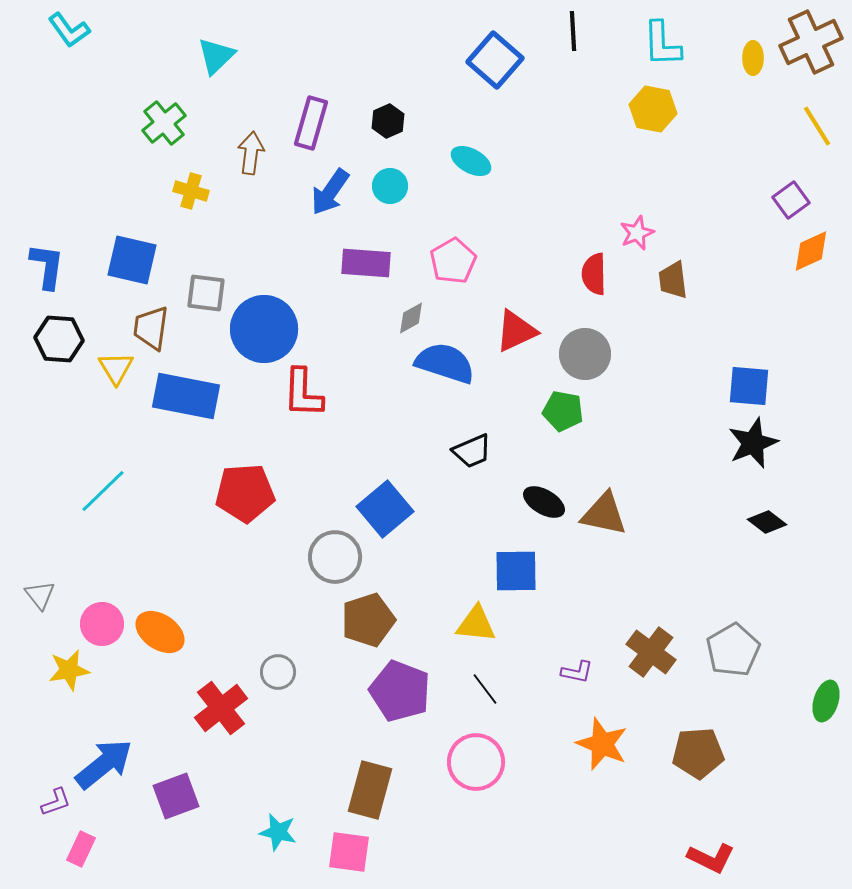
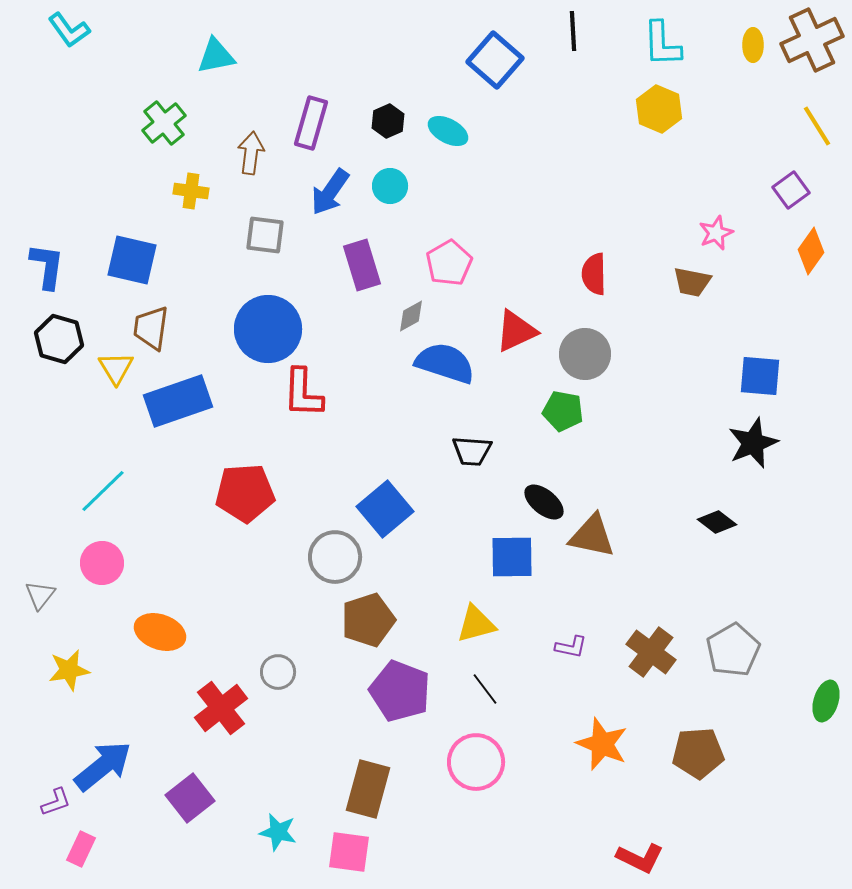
brown cross at (811, 42): moved 1 px right, 2 px up
cyan triangle at (216, 56): rotated 33 degrees clockwise
yellow ellipse at (753, 58): moved 13 px up
yellow hexagon at (653, 109): moved 6 px right; rotated 12 degrees clockwise
cyan ellipse at (471, 161): moved 23 px left, 30 px up
yellow cross at (191, 191): rotated 8 degrees counterclockwise
purple square at (791, 200): moved 10 px up
pink star at (637, 233): moved 79 px right
orange diamond at (811, 251): rotated 30 degrees counterclockwise
pink pentagon at (453, 261): moved 4 px left, 2 px down
purple rectangle at (366, 263): moved 4 px left, 2 px down; rotated 69 degrees clockwise
brown trapezoid at (673, 280): moved 19 px right, 2 px down; rotated 72 degrees counterclockwise
gray square at (206, 293): moved 59 px right, 58 px up
gray diamond at (411, 318): moved 2 px up
blue circle at (264, 329): moved 4 px right
black hexagon at (59, 339): rotated 12 degrees clockwise
blue square at (749, 386): moved 11 px right, 10 px up
blue rectangle at (186, 396): moved 8 px left, 5 px down; rotated 30 degrees counterclockwise
black trapezoid at (472, 451): rotated 27 degrees clockwise
black ellipse at (544, 502): rotated 9 degrees clockwise
brown triangle at (604, 514): moved 12 px left, 22 px down
black diamond at (767, 522): moved 50 px left
blue square at (516, 571): moved 4 px left, 14 px up
gray triangle at (40, 595): rotated 16 degrees clockwise
pink circle at (102, 624): moved 61 px up
yellow triangle at (476, 624): rotated 21 degrees counterclockwise
orange ellipse at (160, 632): rotated 15 degrees counterclockwise
purple L-shape at (577, 672): moved 6 px left, 25 px up
blue arrow at (104, 764): moved 1 px left, 2 px down
brown rectangle at (370, 790): moved 2 px left, 1 px up
purple square at (176, 796): moved 14 px right, 2 px down; rotated 18 degrees counterclockwise
red L-shape at (711, 858): moved 71 px left
